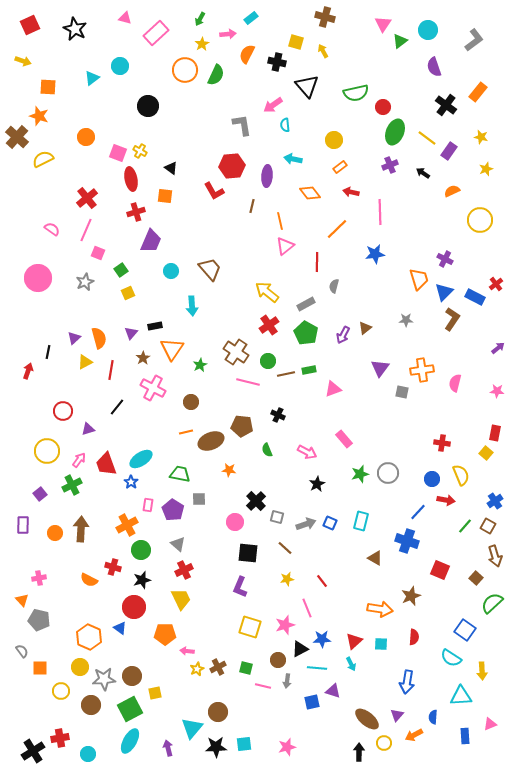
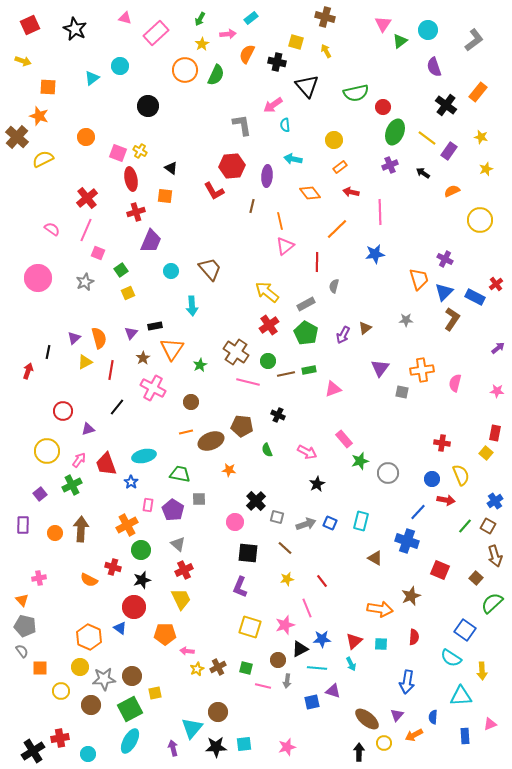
yellow arrow at (323, 51): moved 3 px right
cyan ellipse at (141, 459): moved 3 px right, 3 px up; rotated 20 degrees clockwise
green star at (360, 474): moved 13 px up
gray pentagon at (39, 620): moved 14 px left, 6 px down
purple arrow at (168, 748): moved 5 px right
